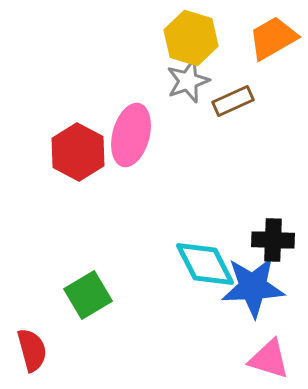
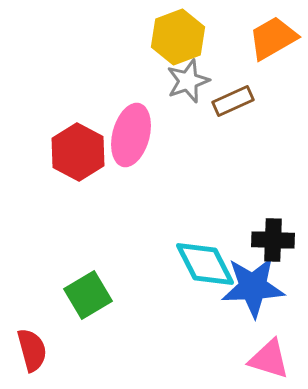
yellow hexagon: moved 13 px left, 1 px up; rotated 22 degrees clockwise
